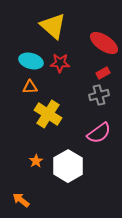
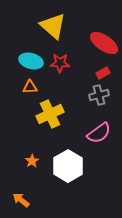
yellow cross: moved 2 px right; rotated 32 degrees clockwise
orange star: moved 4 px left
